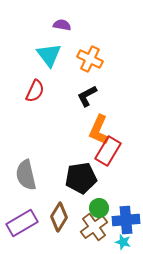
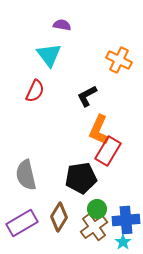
orange cross: moved 29 px right, 1 px down
green circle: moved 2 px left, 1 px down
cyan star: rotated 21 degrees clockwise
